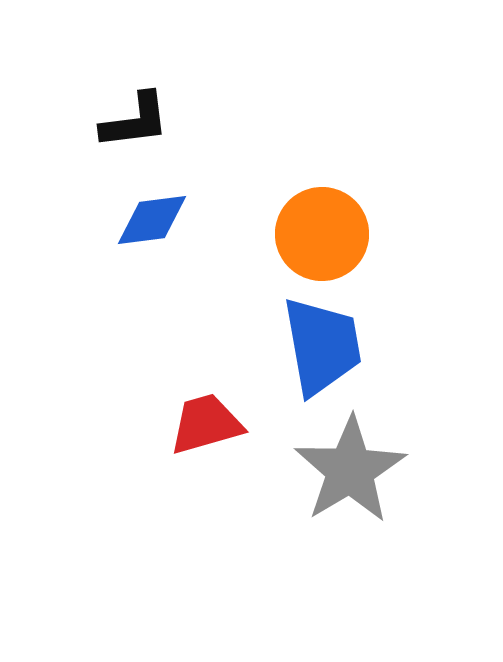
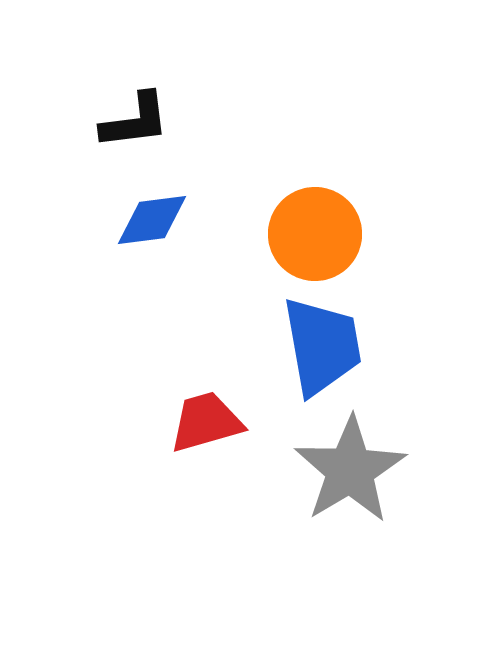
orange circle: moved 7 px left
red trapezoid: moved 2 px up
